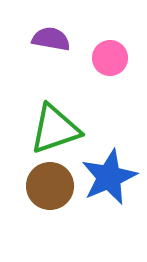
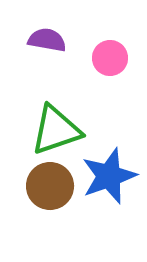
purple semicircle: moved 4 px left, 1 px down
green triangle: moved 1 px right, 1 px down
blue star: moved 1 px up; rotated 4 degrees clockwise
